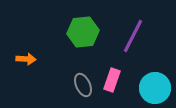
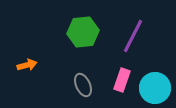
orange arrow: moved 1 px right, 6 px down; rotated 18 degrees counterclockwise
pink rectangle: moved 10 px right
